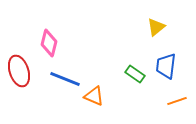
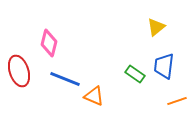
blue trapezoid: moved 2 px left
